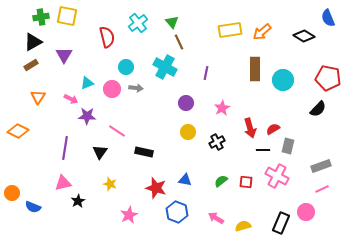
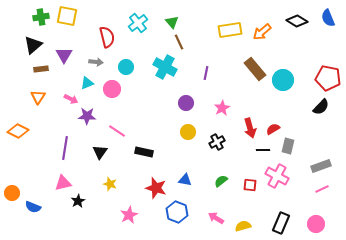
black diamond at (304, 36): moved 7 px left, 15 px up
black triangle at (33, 42): moved 3 px down; rotated 12 degrees counterclockwise
brown rectangle at (31, 65): moved 10 px right, 4 px down; rotated 24 degrees clockwise
brown rectangle at (255, 69): rotated 40 degrees counterclockwise
gray arrow at (136, 88): moved 40 px left, 26 px up
black semicircle at (318, 109): moved 3 px right, 2 px up
red square at (246, 182): moved 4 px right, 3 px down
pink circle at (306, 212): moved 10 px right, 12 px down
